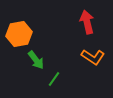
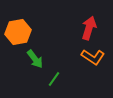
red arrow: moved 2 px right, 6 px down; rotated 30 degrees clockwise
orange hexagon: moved 1 px left, 2 px up
green arrow: moved 1 px left, 1 px up
